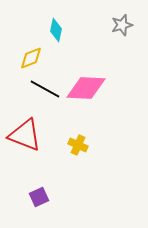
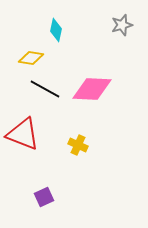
yellow diamond: rotated 30 degrees clockwise
pink diamond: moved 6 px right, 1 px down
red triangle: moved 2 px left, 1 px up
purple square: moved 5 px right
